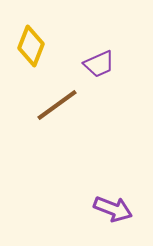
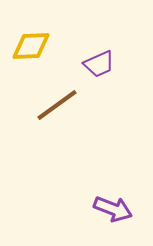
yellow diamond: rotated 66 degrees clockwise
